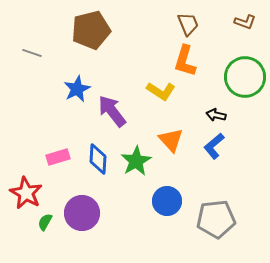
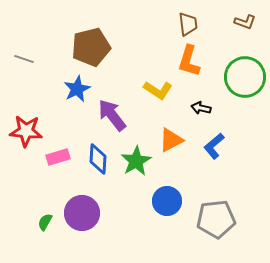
brown trapezoid: rotated 15 degrees clockwise
brown pentagon: moved 17 px down
gray line: moved 8 px left, 6 px down
orange L-shape: moved 4 px right
yellow L-shape: moved 3 px left, 1 px up
purple arrow: moved 4 px down
black arrow: moved 15 px left, 7 px up
orange triangle: rotated 44 degrees clockwise
red star: moved 62 px up; rotated 24 degrees counterclockwise
